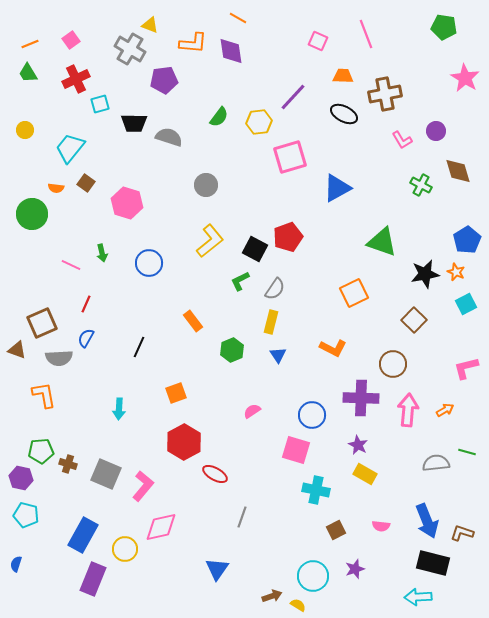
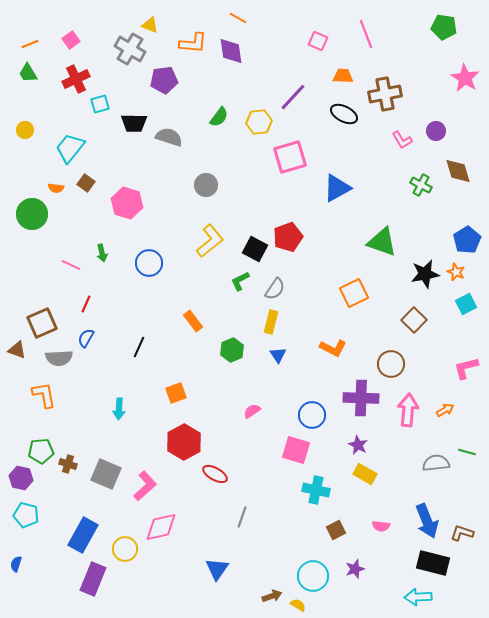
brown circle at (393, 364): moved 2 px left
pink L-shape at (143, 486): moved 2 px right; rotated 8 degrees clockwise
